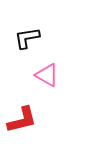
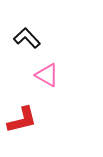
black L-shape: rotated 56 degrees clockwise
